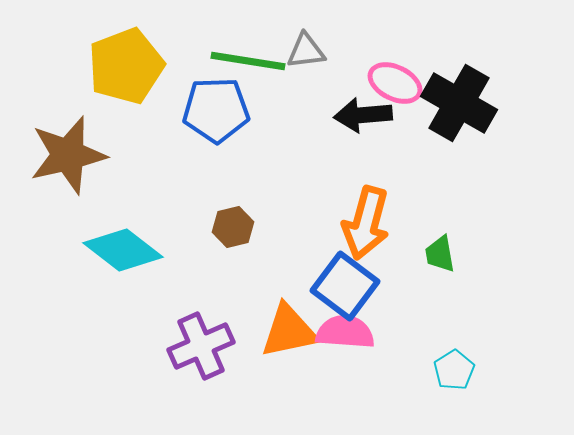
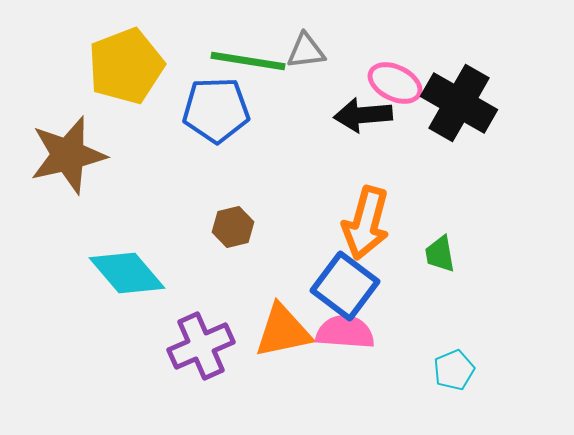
cyan diamond: moved 4 px right, 23 px down; rotated 12 degrees clockwise
orange triangle: moved 6 px left
cyan pentagon: rotated 9 degrees clockwise
